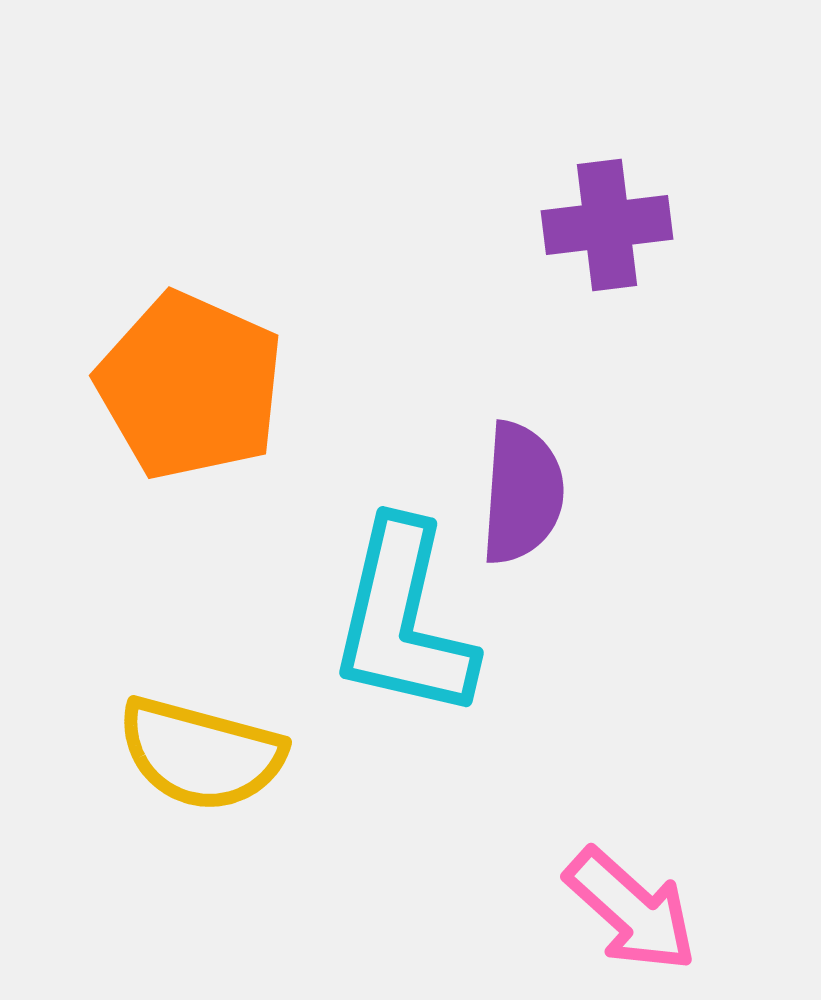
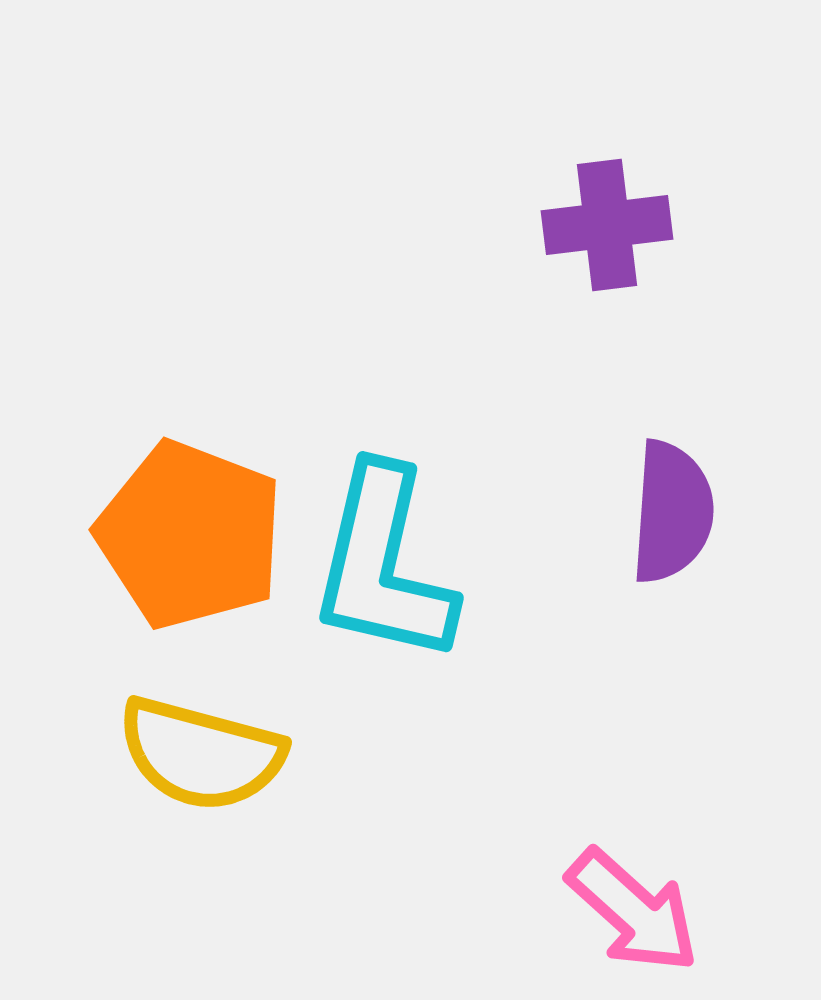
orange pentagon: moved 149 px down; rotated 3 degrees counterclockwise
purple semicircle: moved 150 px right, 19 px down
cyan L-shape: moved 20 px left, 55 px up
pink arrow: moved 2 px right, 1 px down
